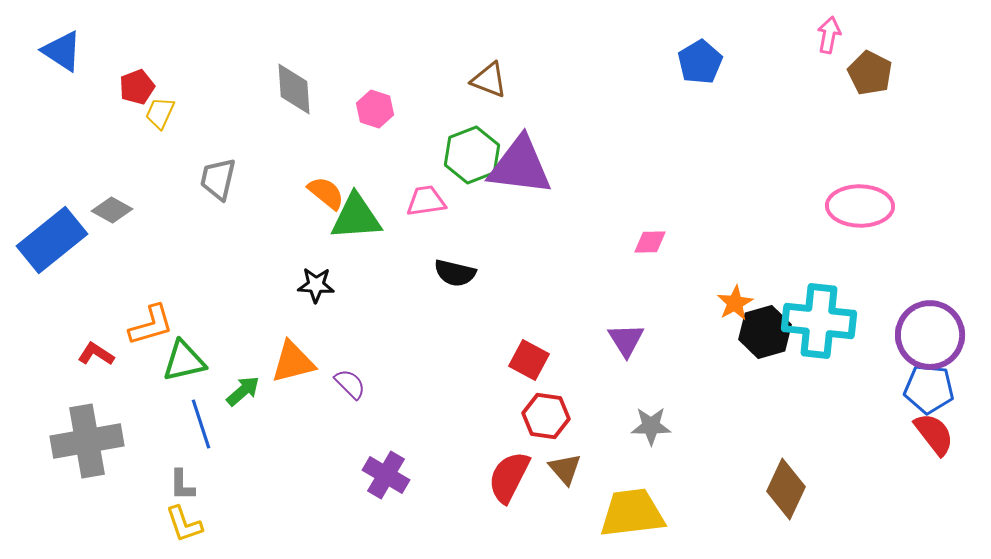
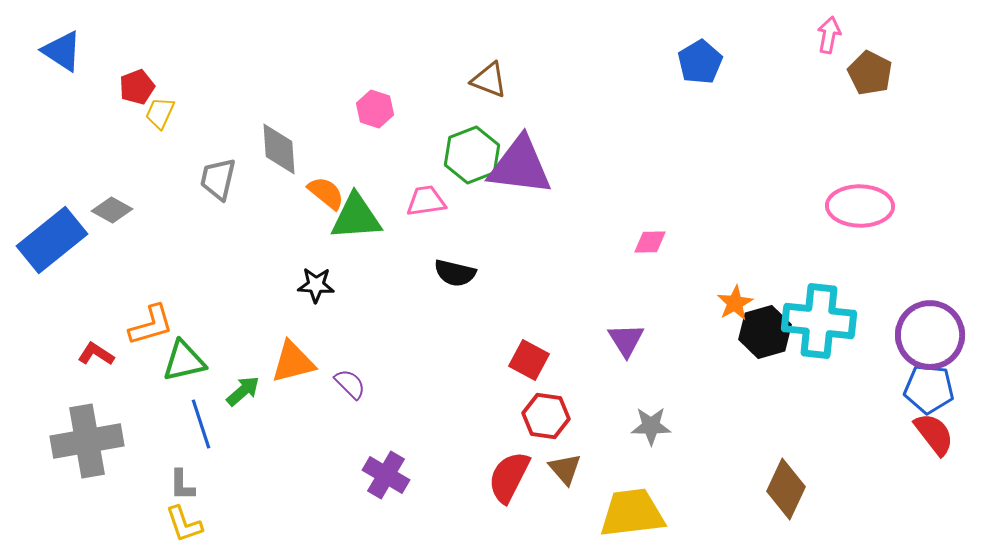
gray diamond at (294, 89): moved 15 px left, 60 px down
